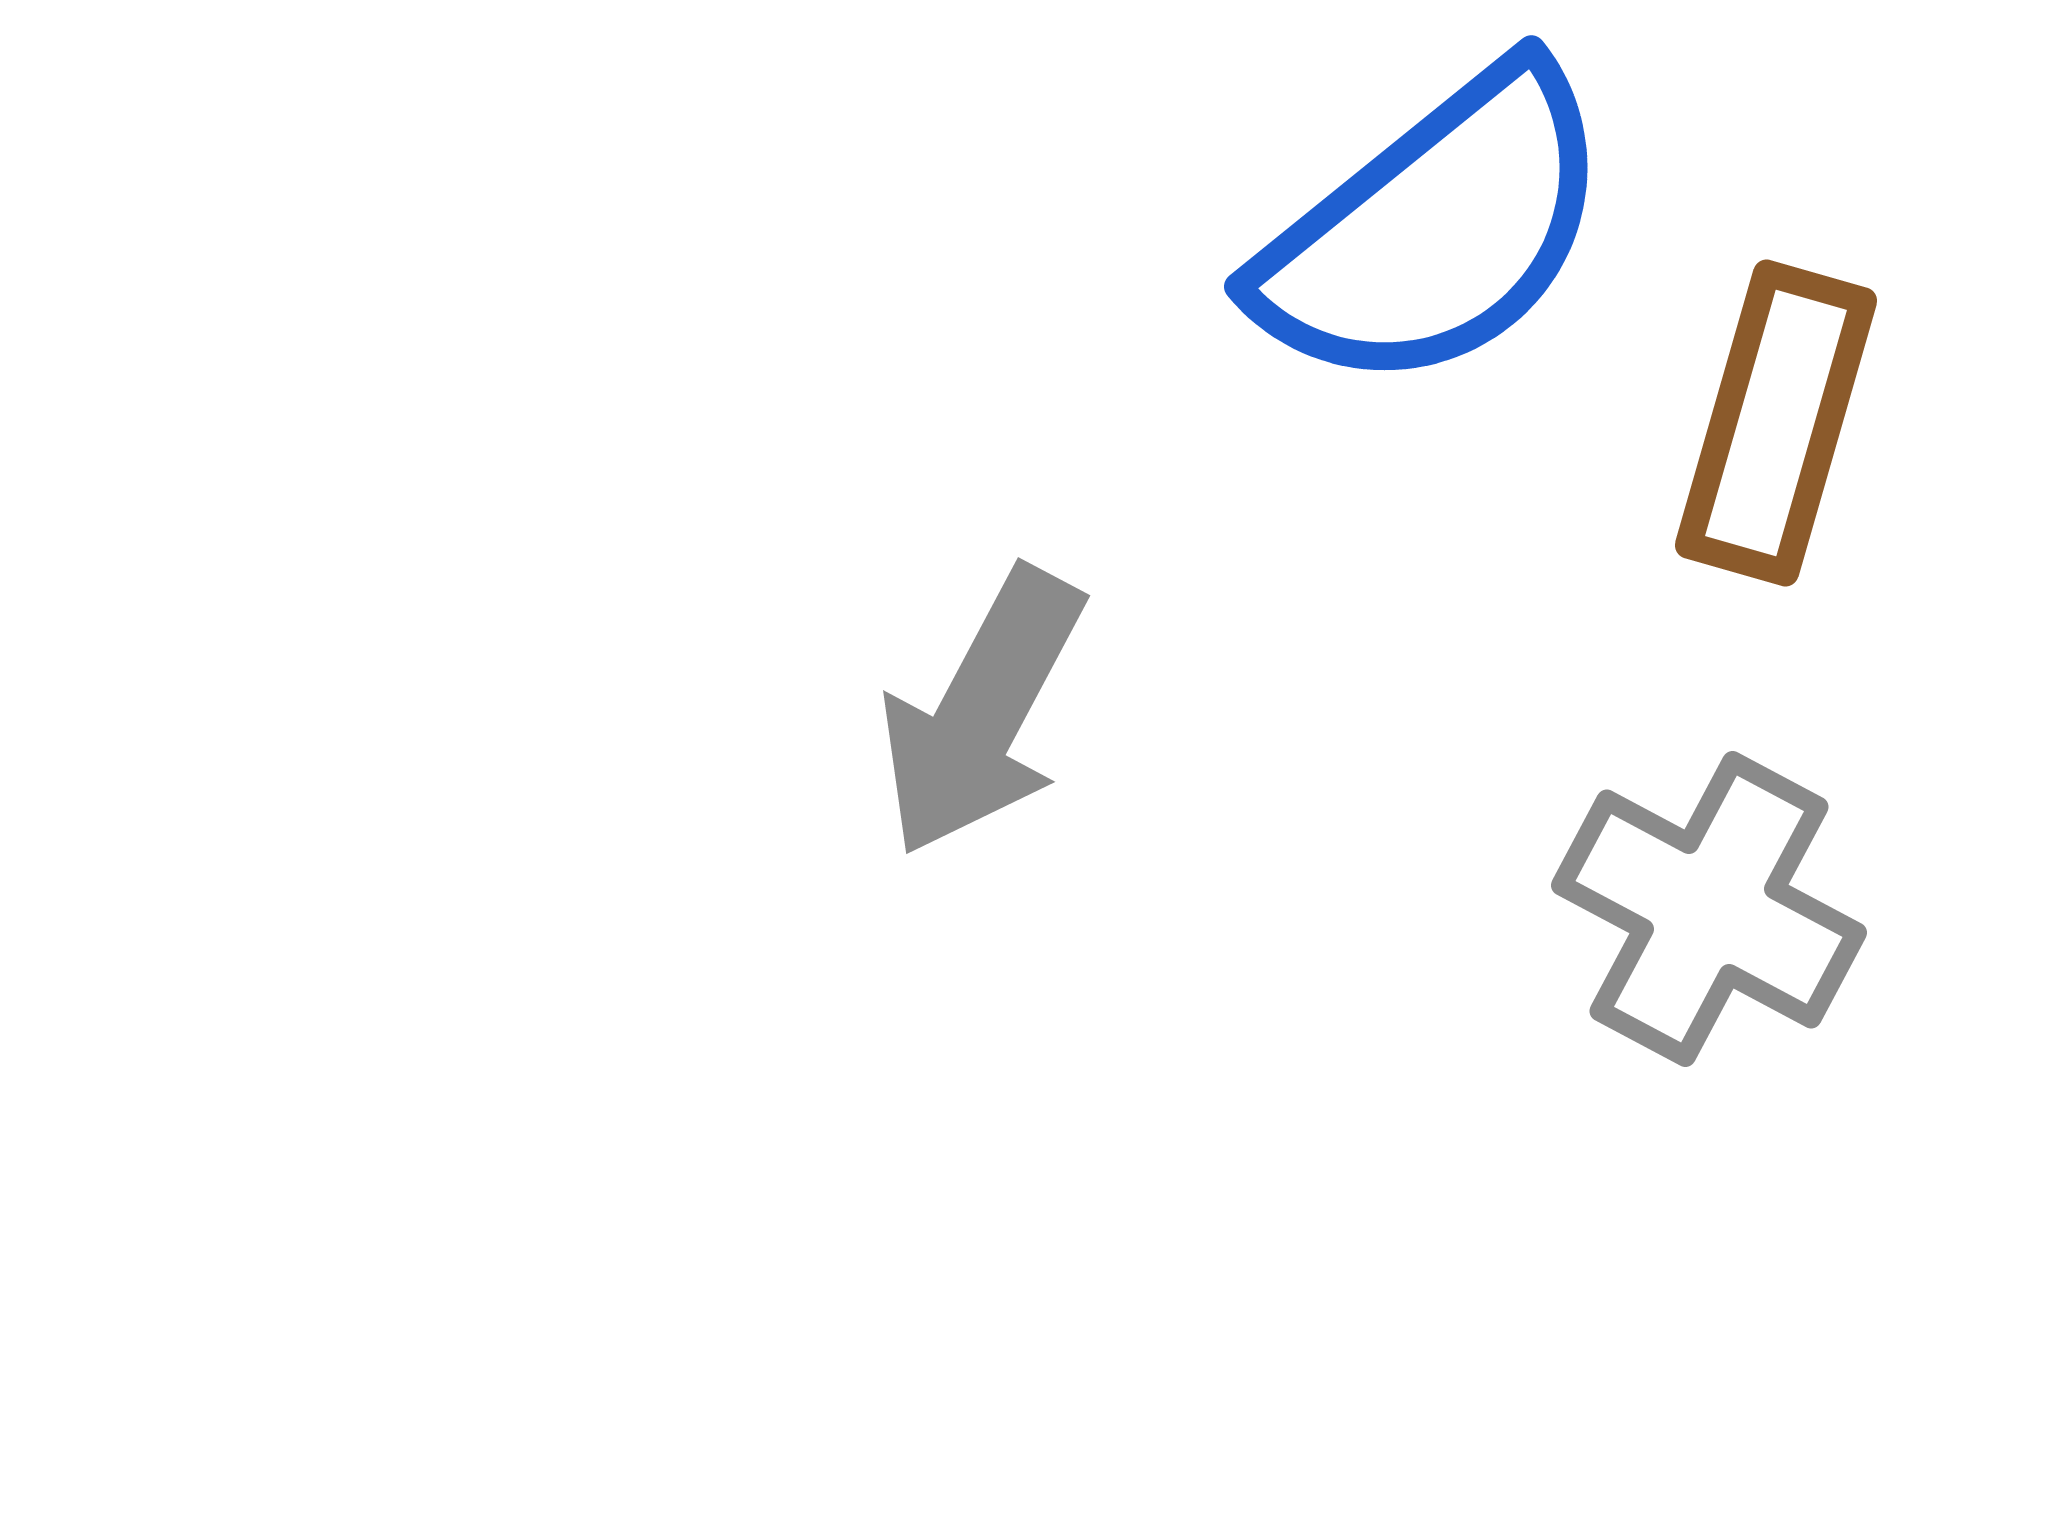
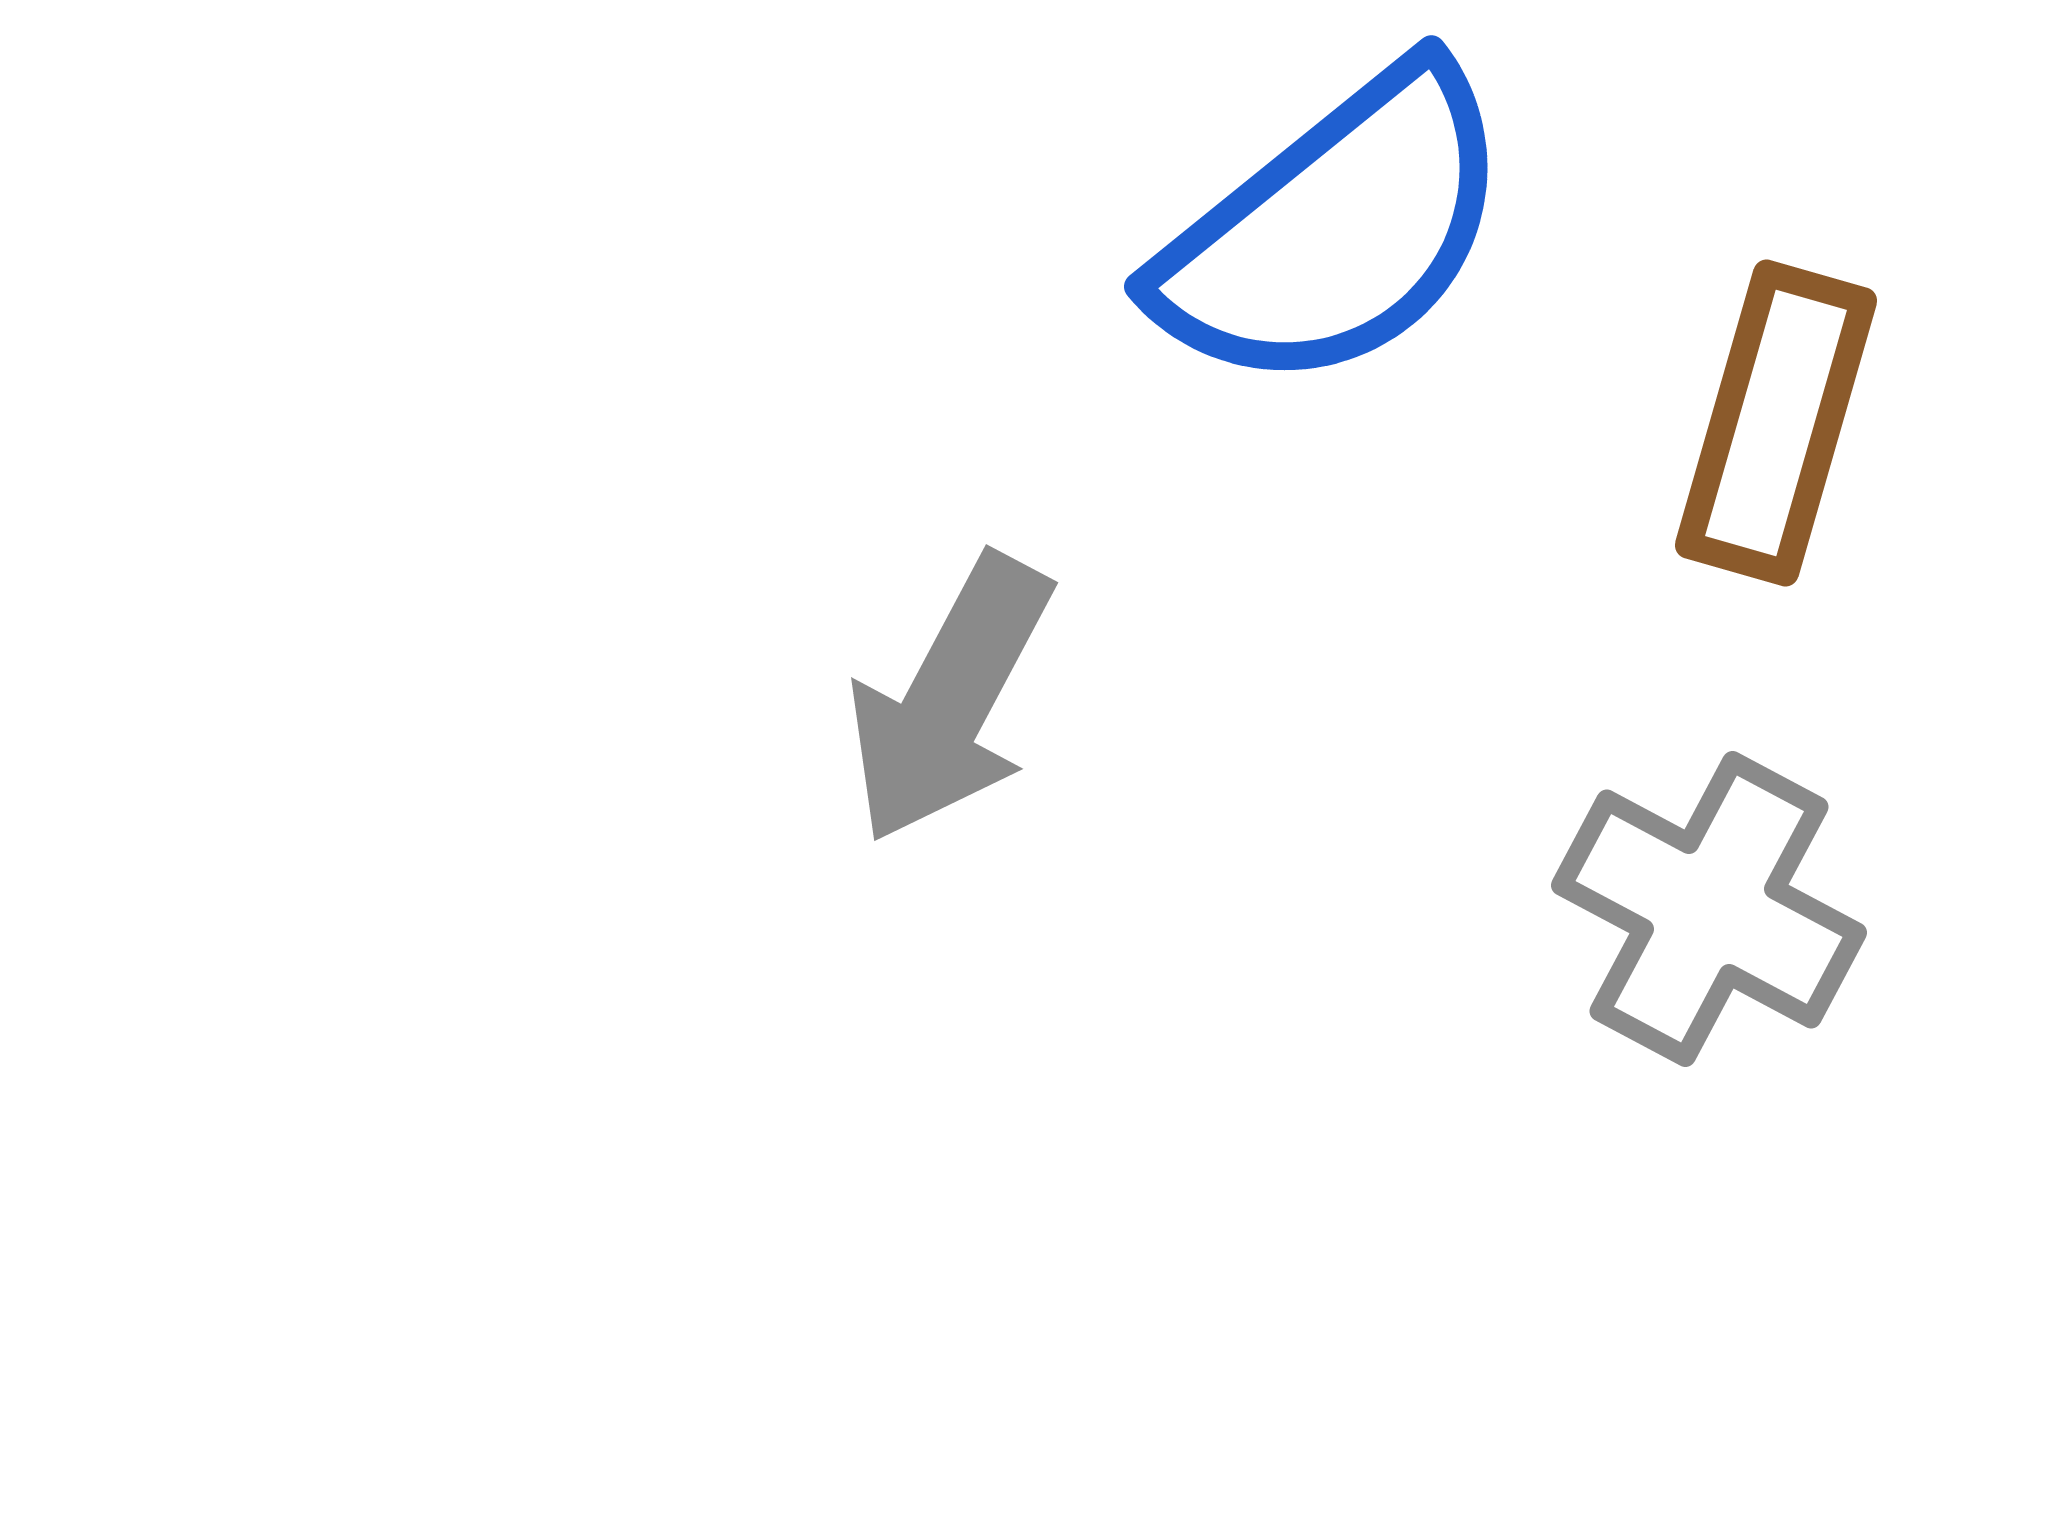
blue semicircle: moved 100 px left
gray arrow: moved 32 px left, 13 px up
